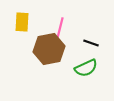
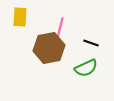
yellow rectangle: moved 2 px left, 5 px up
brown hexagon: moved 1 px up
